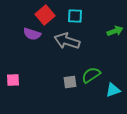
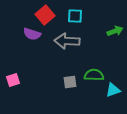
gray arrow: rotated 15 degrees counterclockwise
green semicircle: moved 3 px right; rotated 36 degrees clockwise
pink square: rotated 16 degrees counterclockwise
